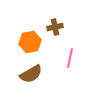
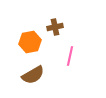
pink line: moved 2 px up
brown semicircle: moved 2 px right, 1 px down
